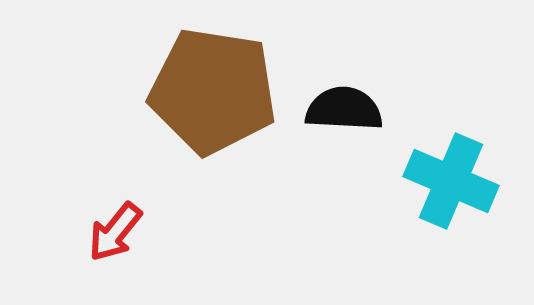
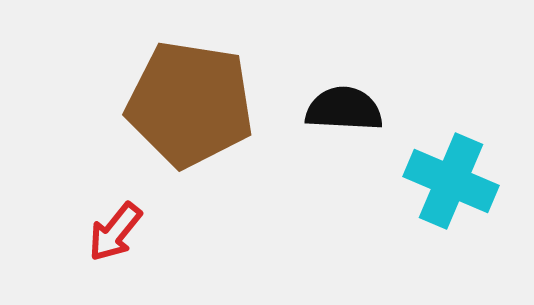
brown pentagon: moved 23 px left, 13 px down
